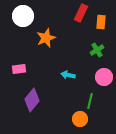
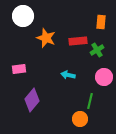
red rectangle: moved 3 px left, 28 px down; rotated 60 degrees clockwise
orange star: rotated 30 degrees counterclockwise
